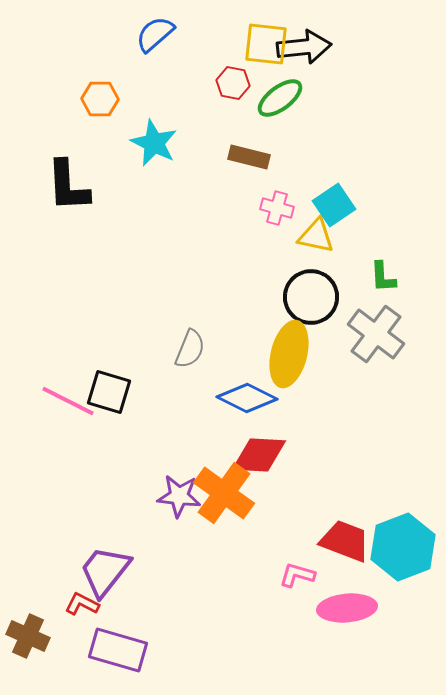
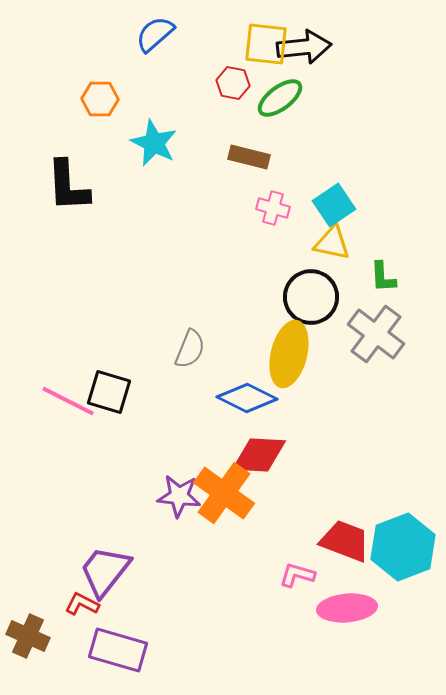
pink cross: moved 4 px left
yellow triangle: moved 16 px right, 7 px down
